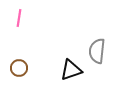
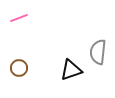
pink line: rotated 60 degrees clockwise
gray semicircle: moved 1 px right, 1 px down
